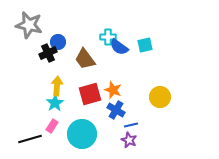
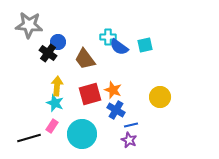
gray star: rotated 8 degrees counterclockwise
black cross: rotated 30 degrees counterclockwise
cyan star: rotated 18 degrees counterclockwise
black line: moved 1 px left, 1 px up
